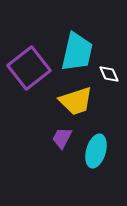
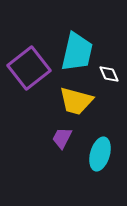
yellow trapezoid: rotated 33 degrees clockwise
cyan ellipse: moved 4 px right, 3 px down
